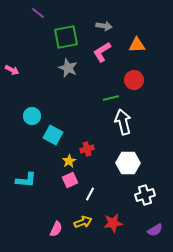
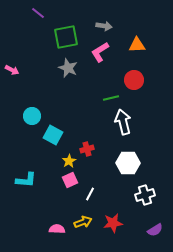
pink L-shape: moved 2 px left
pink semicircle: moved 1 px right; rotated 112 degrees counterclockwise
